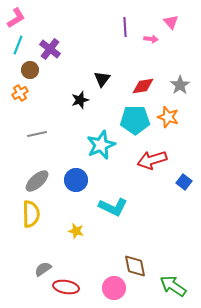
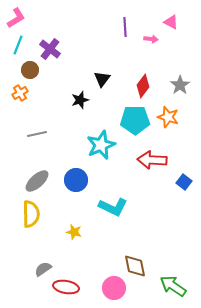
pink triangle: rotated 21 degrees counterclockwise
red diamond: rotated 45 degrees counterclockwise
red arrow: rotated 20 degrees clockwise
yellow star: moved 2 px left, 1 px down
